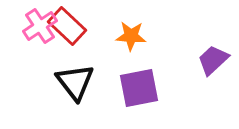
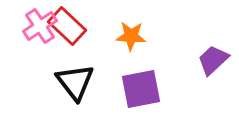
purple square: moved 2 px right, 1 px down
